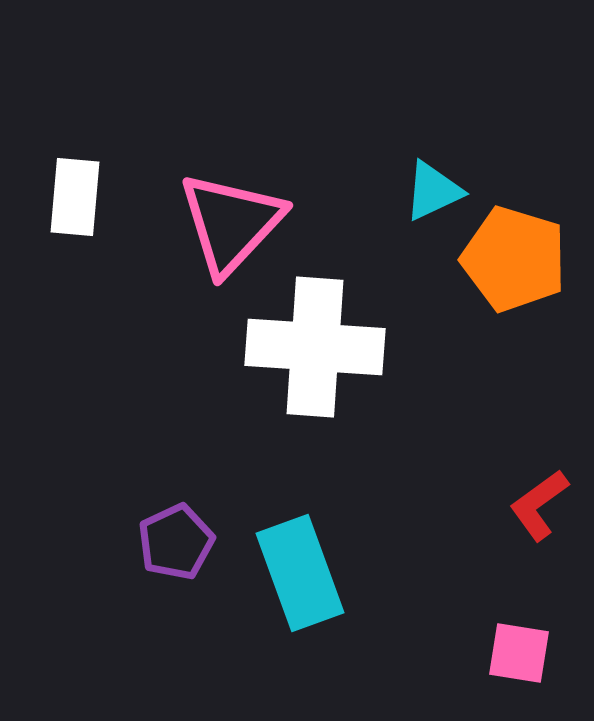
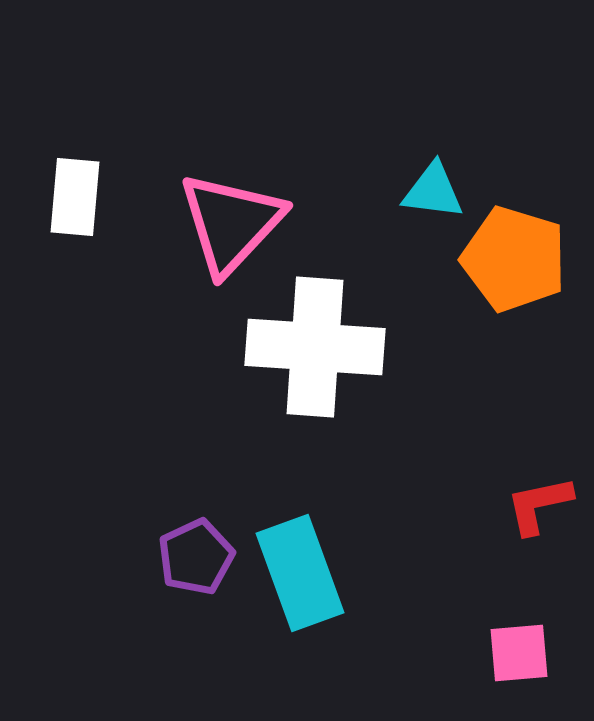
cyan triangle: rotated 32 degrees clockwise
red L-shape: rotated 24 degrees clockwise
purple pentagon: moved 20 px right, 15 px down
pink square: rotated 14 degrees counterclockwise
